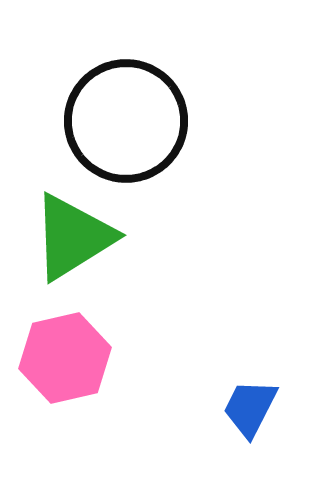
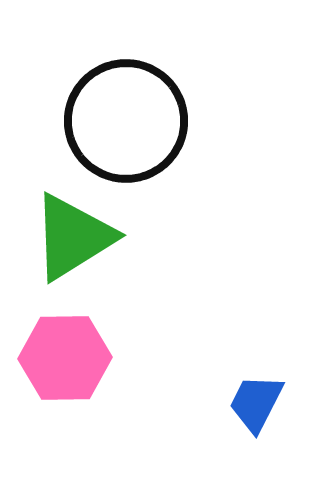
pink hexagon: rotated 12 degrees clockwise
blue trapezoid: moved 6 px right, 5 px up
